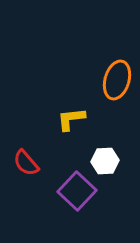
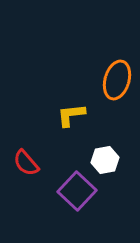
yellow L-shape: moved 4 px up
white hexagon: moved 1 px up; rotated 8 degrees counterclockwise
